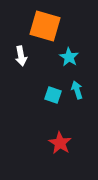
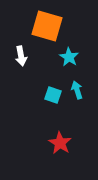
orange square: moved 2 px right
